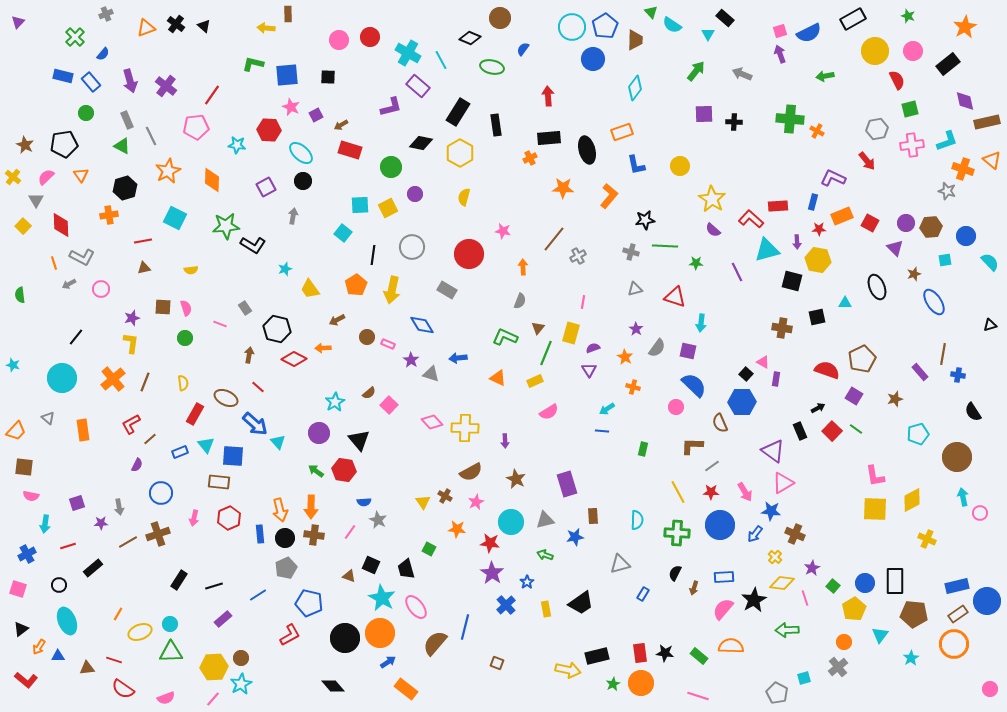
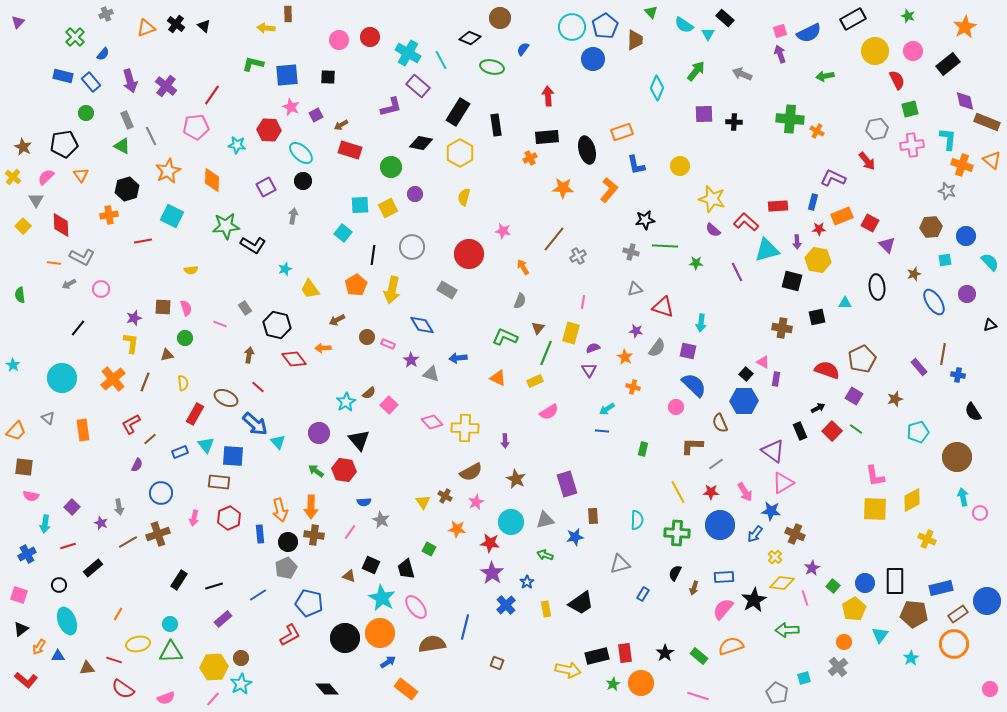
cyan semicircle at (672, 25): moved 12 px right
cyan diamond at (635, 88): moved 22 px right; rotated 15 degrees counterclockwise
brown rectangle at (987, 122): rotated 35 degrees clockwise
black rectangle at (549, 138): moved 2 px left, 1 px up
cyan L-shape at (947, 141): moved 1 px right, 2 px up; rotated 65 degrees counterclockwise
brown star at (25, 145): moved 2 px left, 2 px down
orange cross at (963, 169): moved 1 px left, 4 px up
black hexagon at (125, 188): moved 2 px right, 1 px down
orange L-shape at (609, 196): moved 6 px up
yellow star at (712, 199): rotated 16 degrees counterclockwise
cyan square at (175, 218): moved 3 px left, 2 px up
red L-shape at (751, 219): moved 5 px left, 3 px down
purple circle at (906, 223): moved 61 px right, 71 px down
purple triangle at (895, 248): moved 8 px left, 3 px up
orange line at (54, 263): rotated 64 degrees counterclockwise
orange arrow at (523, 267): rotated 28 degrees counterclockwise
brown triangle at (144, 268): moved 23 px right, 87 px down
black ellipse at (877, 287): rotated 15 degrees clockwise
red triangle at (675, 297): moved 12 px left, 10 px down
purple star at (132, 318): moved 2 px right
black hexagon at (277, 329): moved 4 px up
purple star at (636, 329): moved 2 px down; rotated 24 degrees counterclockwise
black line at (76, 337): moved 2 px right, 9 px up
red diamond at (294, 359): rotated 25 degrees clockwise
cyan star at (13, 365): rotated 16 degrees clockwise
purple rectangle at (920, 372): moved 1 px left, 5 px up
cyan star at (335, 402): moved 11 px right
blue hexagon at (742, 402): moved 2 px right, 1 px up
cyan pentagon at (918, 434): moved 2 px up
gray line at (712, 466): moved 4 px right, 2 px up
purple square at (77, 503): moved 5 px left, 4 px down; rotated 28 degrees counterclockwise
gray star at (378, 520): moved 3 px right
purple star at (101, 523): rotated 24 degrees clockwise
black circle at (285, 538): moved 3 px right, 4 px down
blue rectangle at (957, 586): moved 16 px left, 2 px down
pink square at (18, 589): moved 1 px right, 6 px down
yellow ellipse at (140, 632): moved 2 px left, 12 px down; rotated 10 degrees clockwise
brown semicircle at (435, 643): moved 3 px left, 1 px down; rotated 40 degrees clockwise
orange semicircle at (731, 646): rotated 20 degrees counterclockwise
red rectangle at (640, 653): moved 15 px left
black star at (665, 653): rotated 30 degrees clockwise
black diamond at (333, 686): moved 6 px left, 3 px down
